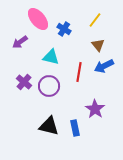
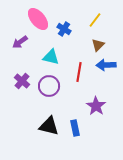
brown triangle: rotated 24 degrees clockwise
blue arrow: moved 2 px right, 1 px up; rotated 24 degrees clockwise
purple cross: moved 2 px left, 1 px up
purple star: moved 1 px right, 3 px up
